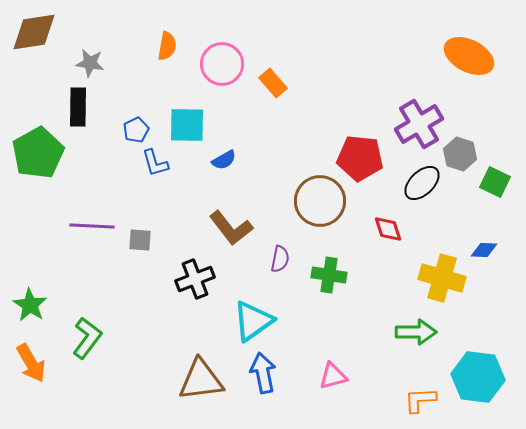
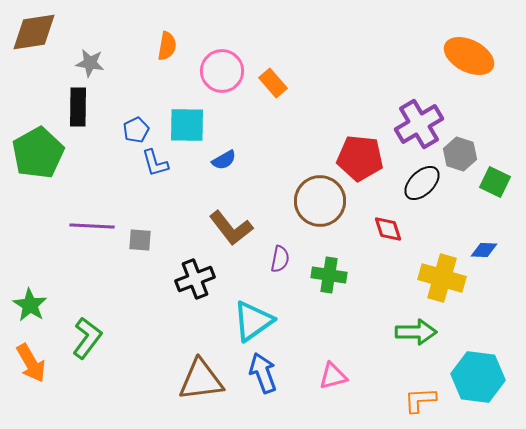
pink circle: moved 7 px down
blue arrow: rotated 9 degrees counterclockwise
